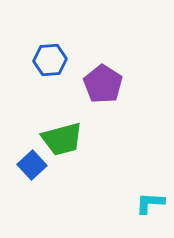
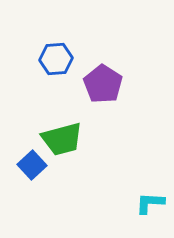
blue hexagon: moved 6 px right, 1 px up
